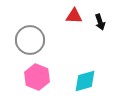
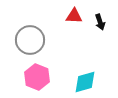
cyan diamond: moved 1 px down
